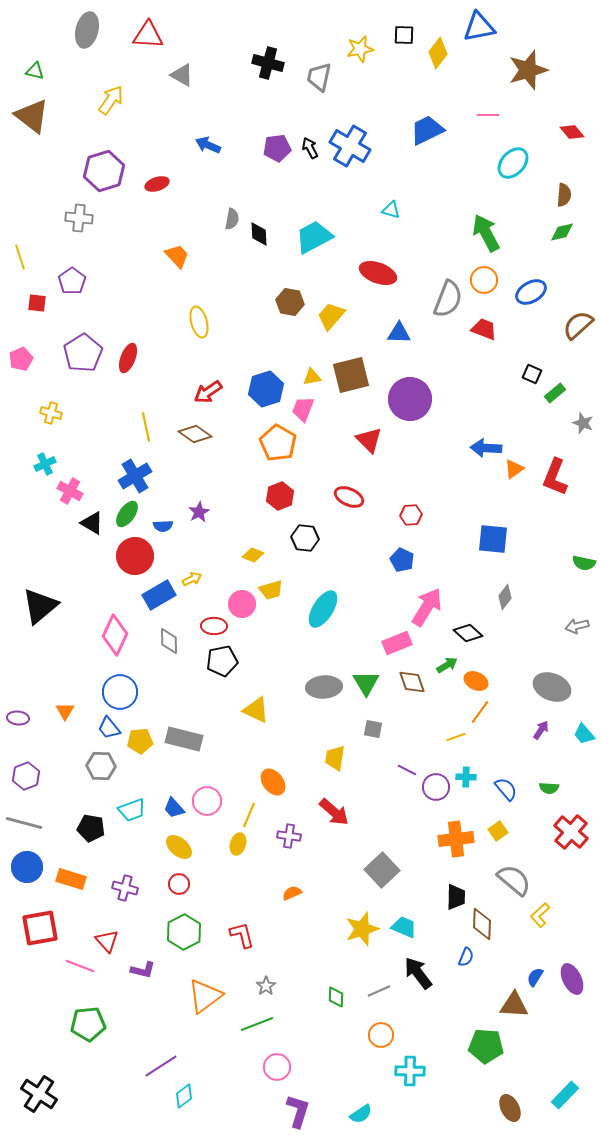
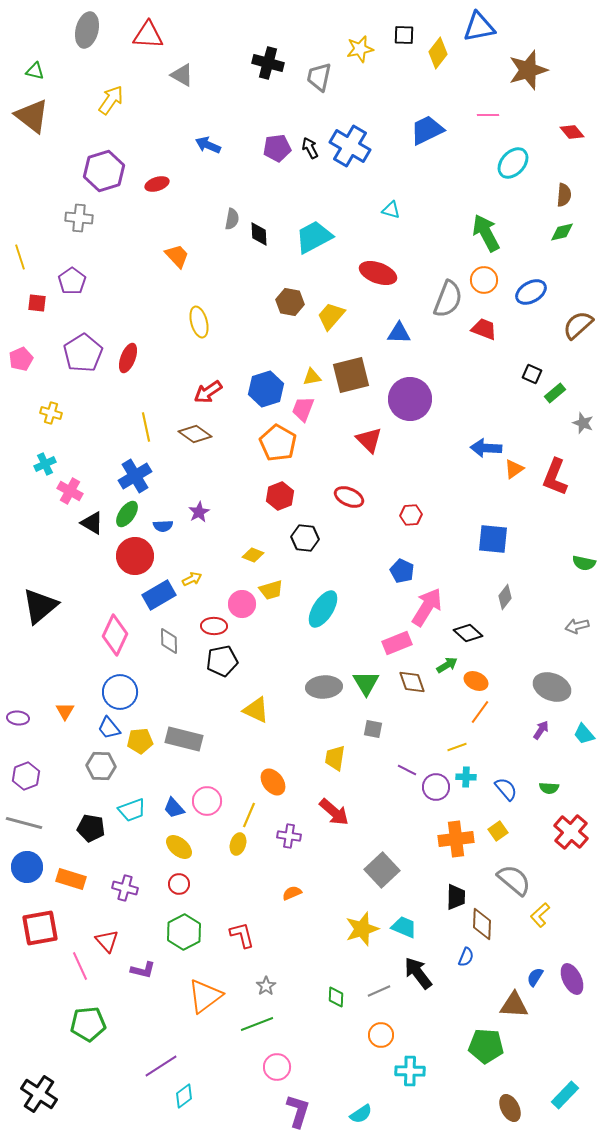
blue pentagon at (402, 560): moved 11 px down
yellow line at (456, 737): moved 1 px right, 10 px down
pink line at (80, 966): rotated 44 degrees clockwise
